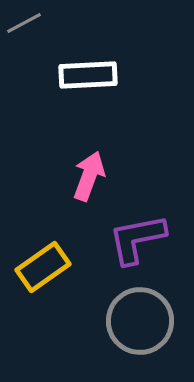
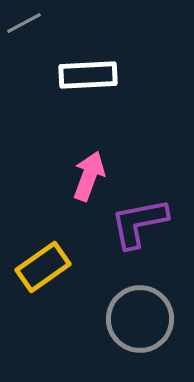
purple L-shape: moved 2 px right, 16 px up
gray circle: moved 2 px up
